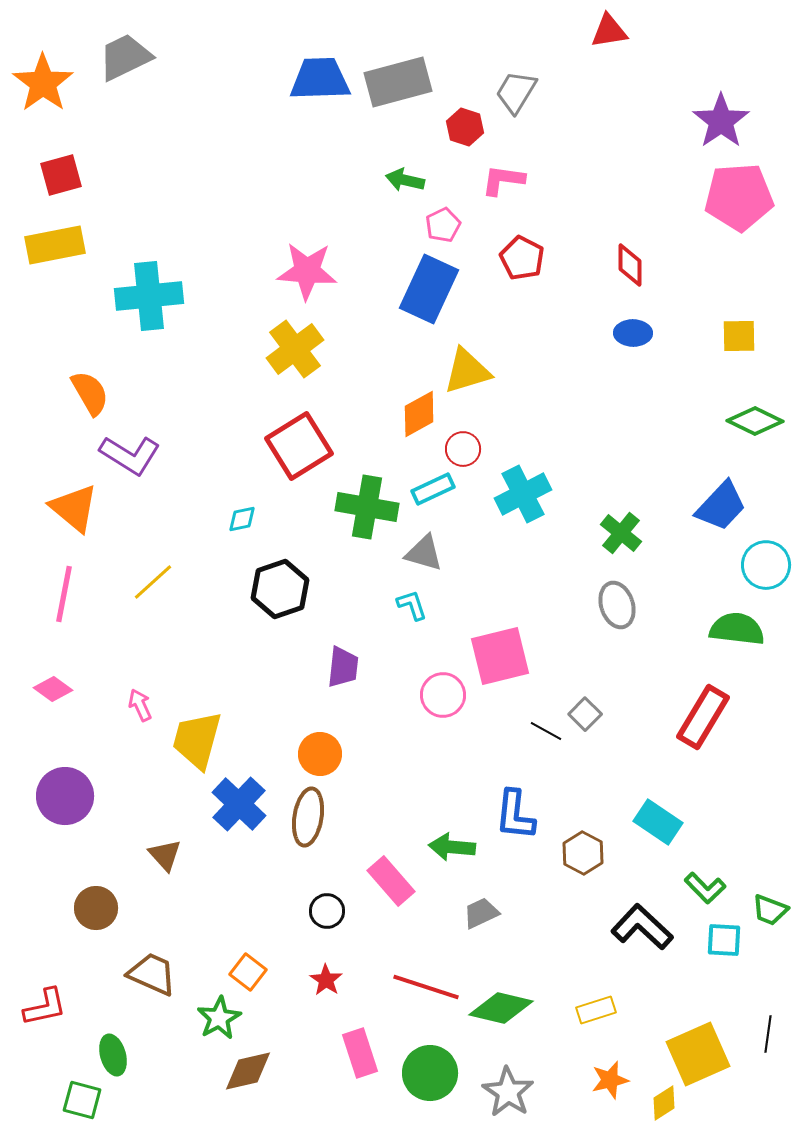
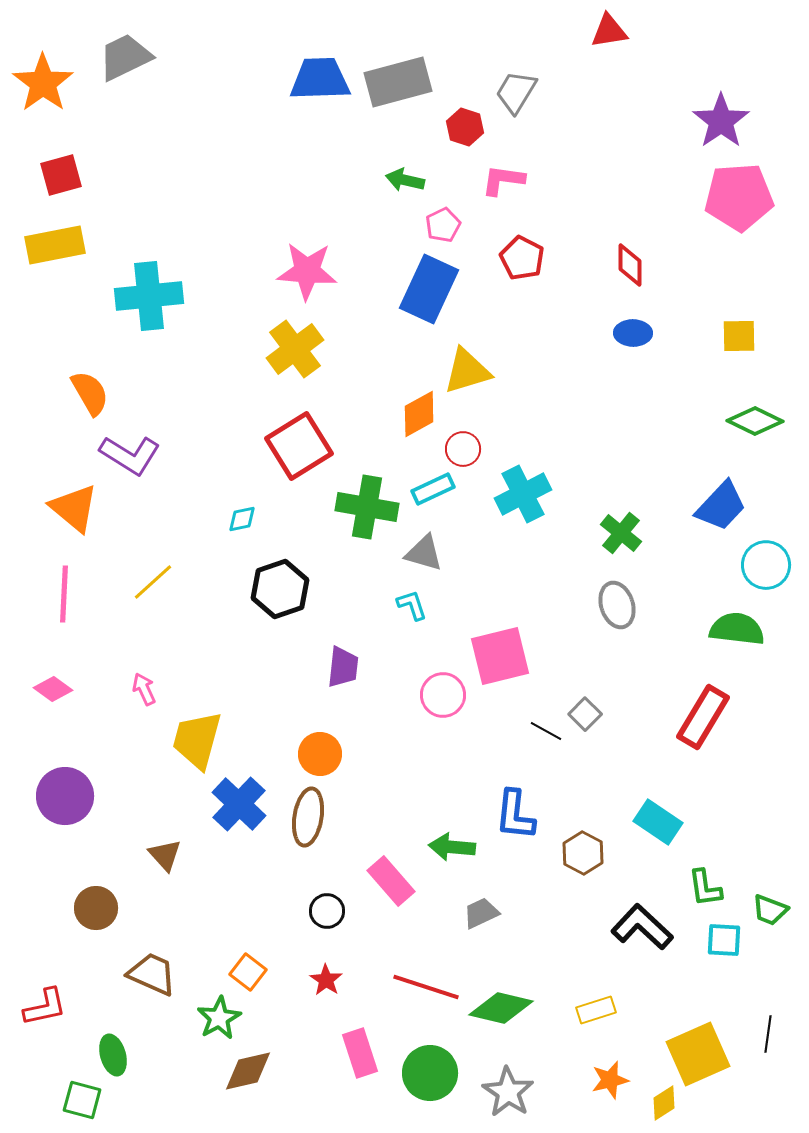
pink line at (64, 594): rotated 8 degrees counterclockwise
pink arrow at (140, 705): moved 4 px right, 16 px up
green L-shape at (705, 888): rotated 36 degrees clockwise
